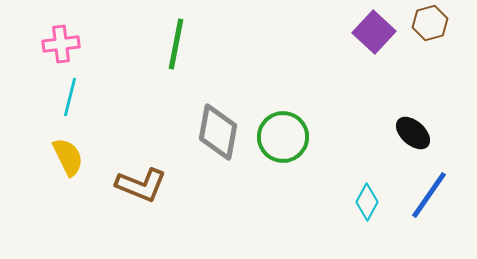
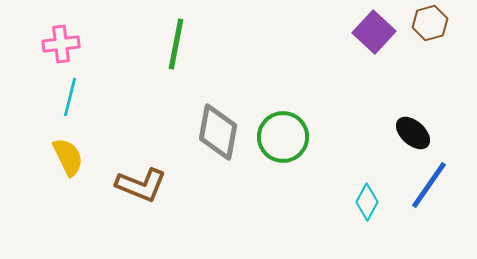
blue line: moved 10 px up
